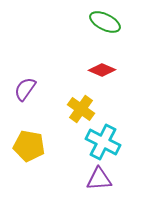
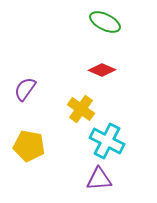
cyan cross: moved 4 px right, 1 px up
